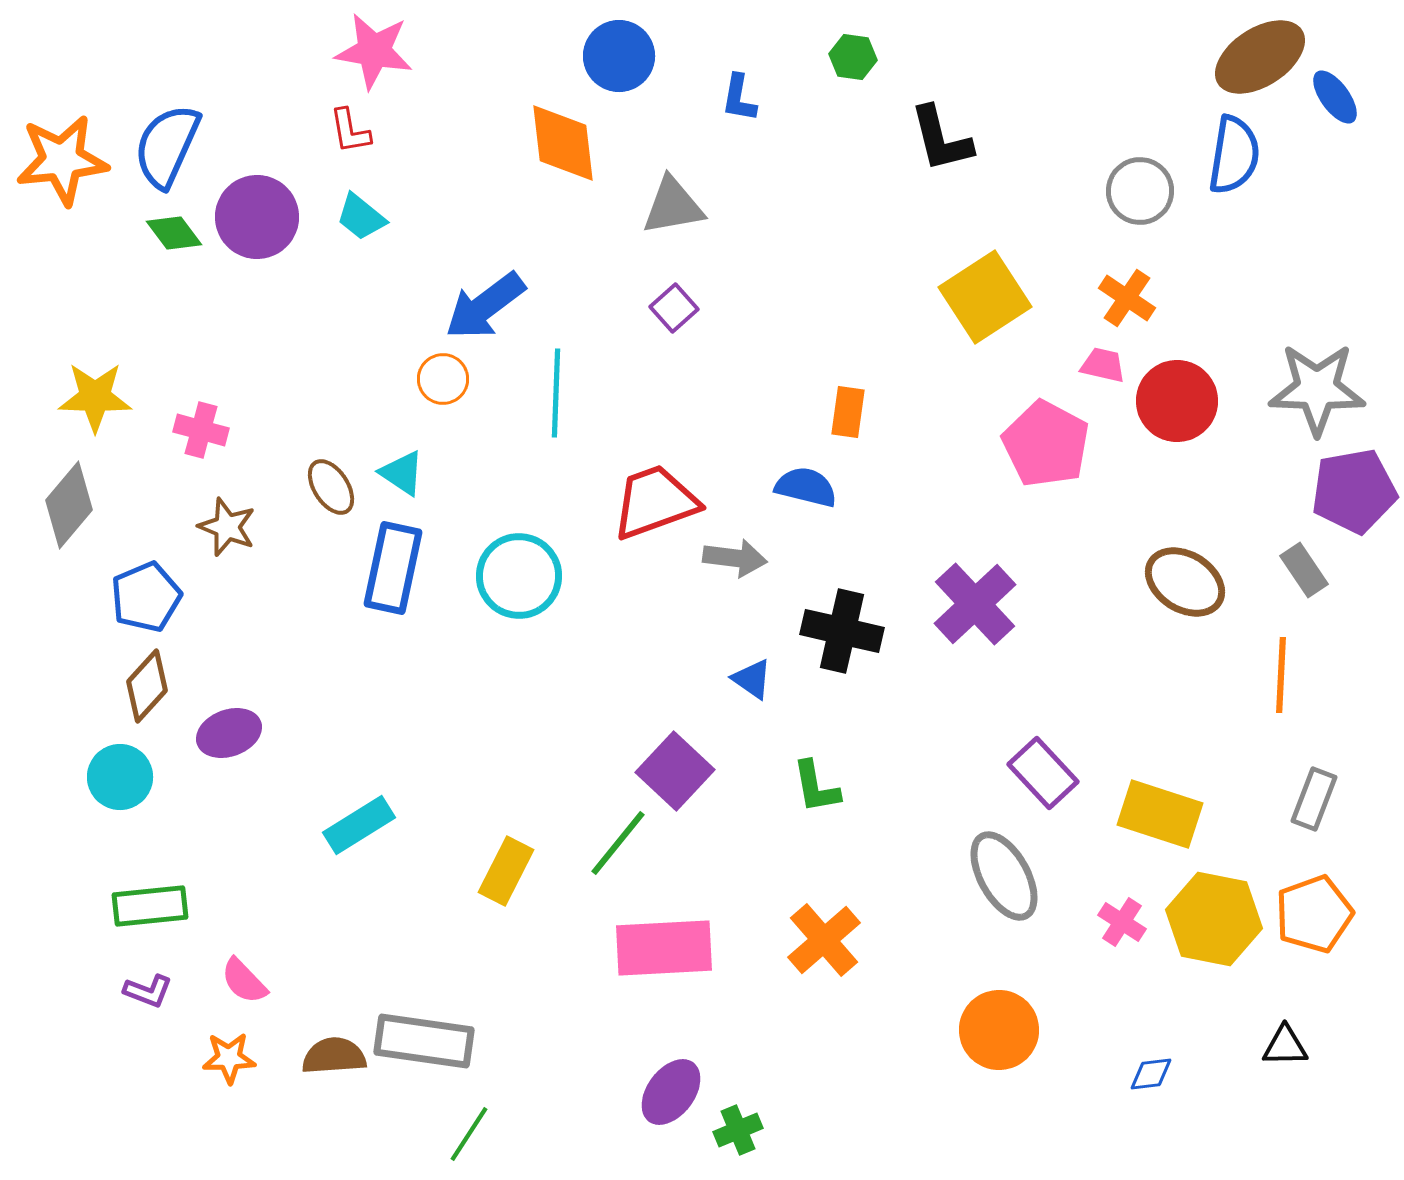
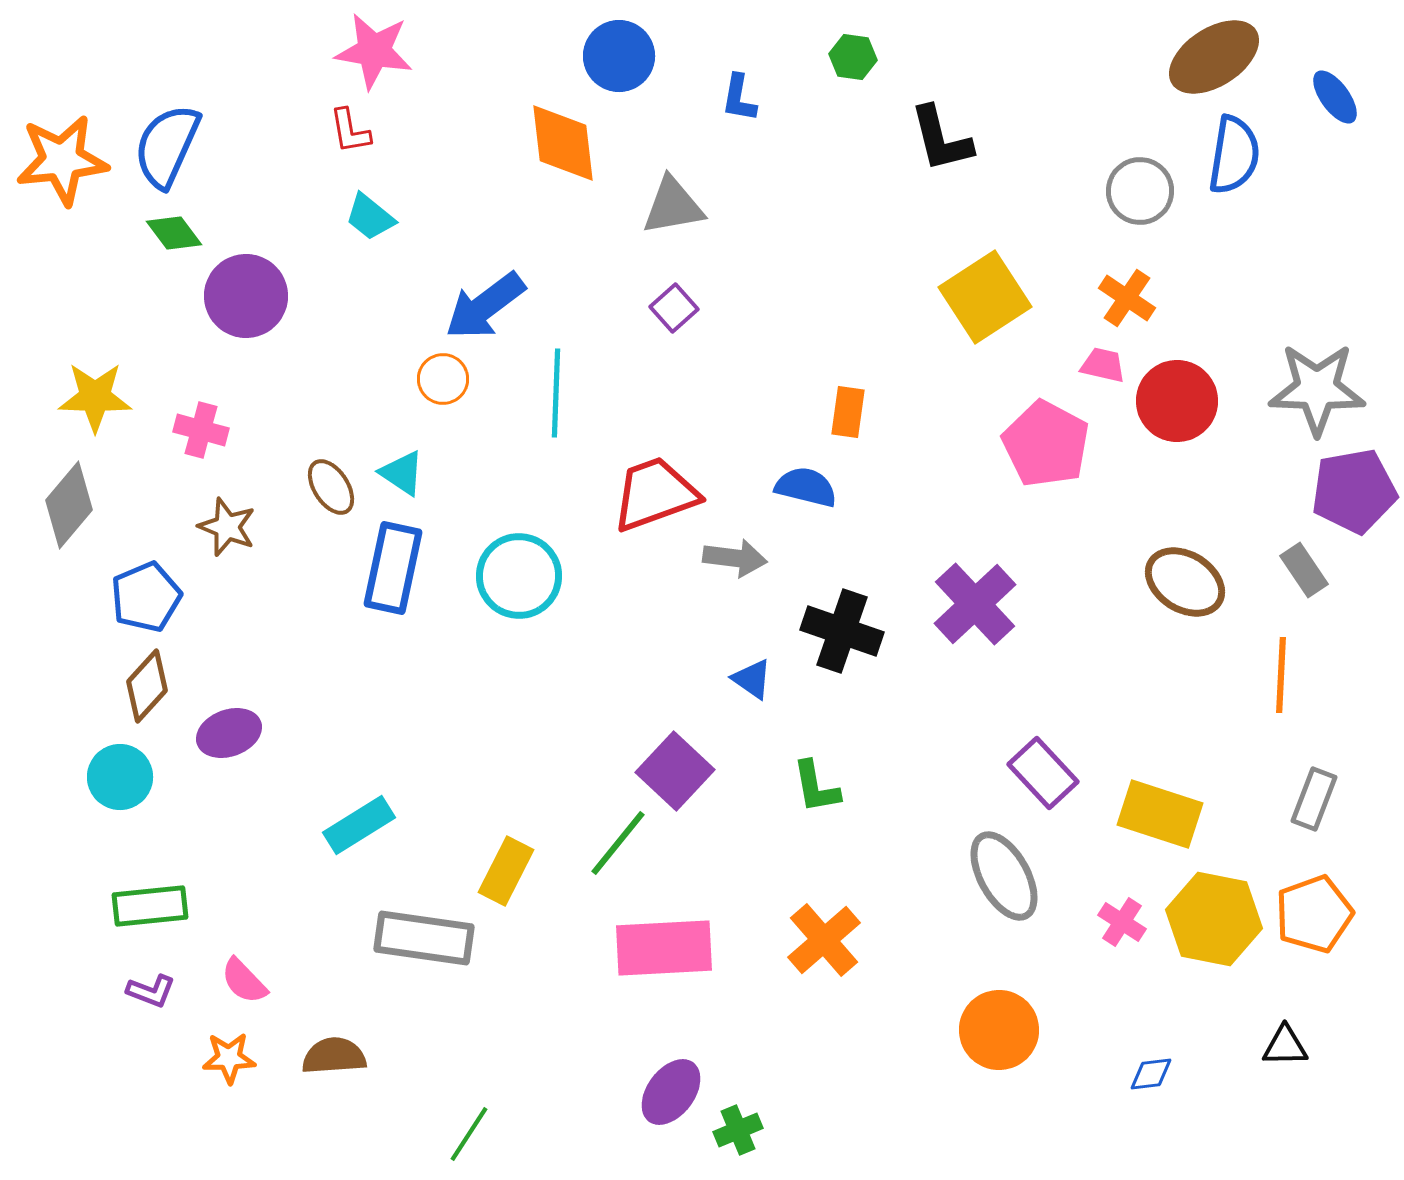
brown ellipse at (1260, 57): moved 46 px left
purple circle at (257, 217): moved 11 px left, 79 px down
cyan trapezoid at (361, 217): moved 9 px right
red trapezoid at (655, 502): moved 8 px up
black cross at (842, 631): rotated 6 degrees clockwise
purple L-shape at (148, 991): moved 3 px right
gray rectangle at (424, 1041): moved 103 px up
